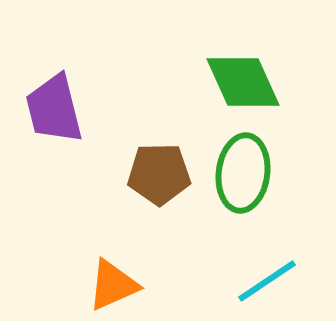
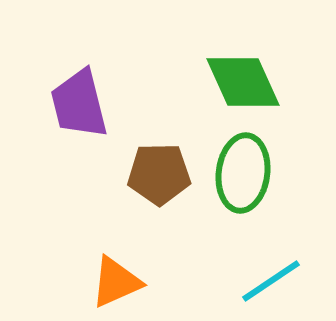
purple trapezoid: moved 25 px right, 5 px up
cyan line: moved 4 px right
orange triangle: moved 3 px right, 3 px up
